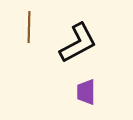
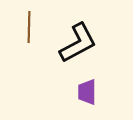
purple trapezoid: moved 1 px right
